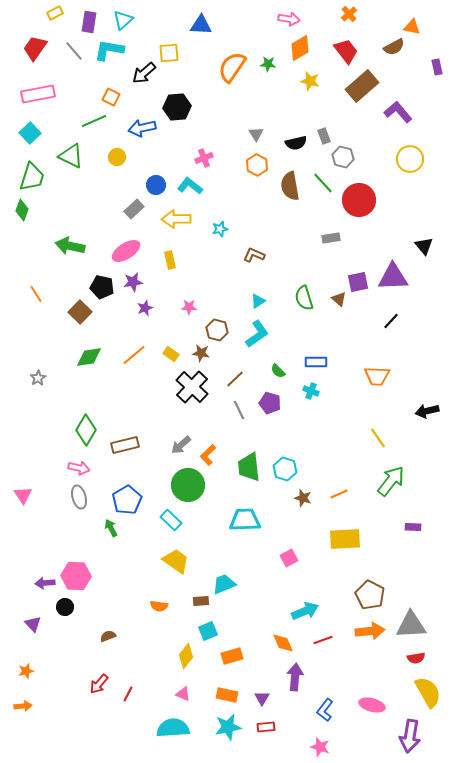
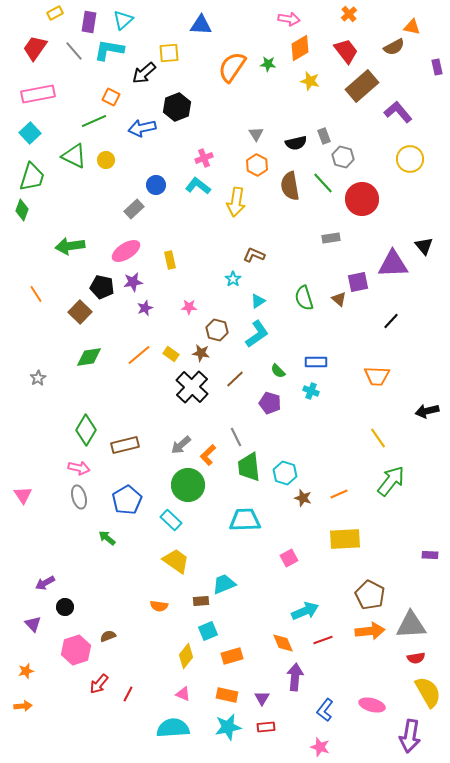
black hexagon at (177, 107): rotated 16 degrees counterclockwise
green triangle at (71, 156): moved 3 px right
yellow circle at (117, 157): moved 11 px left, 3 px down
cyan L-shape at (190, 186): moved 8 px right
red circle at (359, 200): moved 3 px right, 1 px up
yellow arrow at (176, 219): moved 60 px right, 17 px up; rotated 80 degrees counterclockwise
cyan star at (220, 229): moved 13 px right, 50 px down; rotated 21 degrees counterclockwise
green arrow at (70, 246): rotated 20 degrees counterclockwise
purple triangle at (393, 277): moved 13 px up
orange line at (134, 355): moved 5 px right
gray line at (239, 410): moved 3 px left, 27 px down
cyan hexagon at (285, 469): moved 4 px down
purple rectangle at (413, 527): moved 17 px right, 28 px down
green arrow at (111, 528): moved 4 px left, 10 px down; rotated 24 degrees counterclockwise
pink hexagon at (76, 576): moved 74 px down; rotated 20 degrees counterclockwise
purple arrow at (45, 583): rotated 24 degrees counterclockwise
